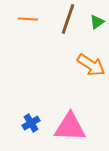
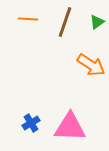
brown line: moved 3 px left, 3 px down
